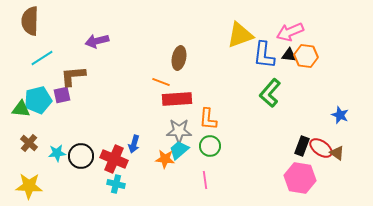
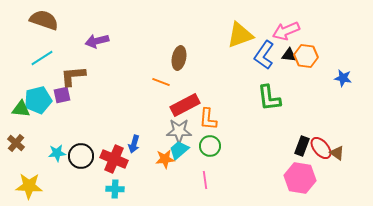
brown semicircle: moved 14 px right, 1 px up; rotated 108 degrees clockwise
pink arrow: moved 4 px left, 1 px up
blue L-shape: rotated 28 degrees clockwise
green L-shape: moved 1 px left, 5 px down; rotated 48 degrees counterclockwise
red rectangle: moved 8 px right, 6 px down; rotated 24 degrees counterclockwise
blue star: moved 3 px right, 37 px up; rotated 12 degrees counterclockwise
brown cross: moved 13 px left
red ellipse: rotated 15 degrees clockwise
orange star: rotated 12 degrees counterclockwise
cyan cross: moved 1 px left, 5 px down; rotated 12 degrees counterclockwise
